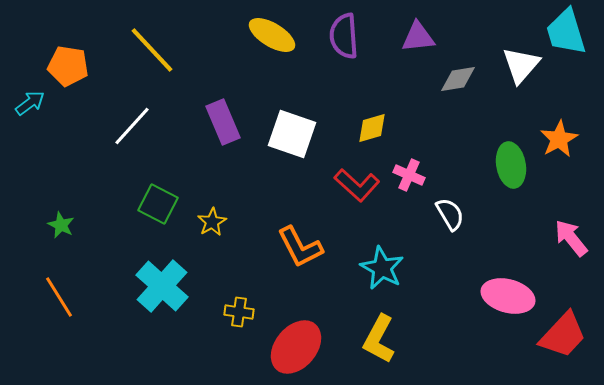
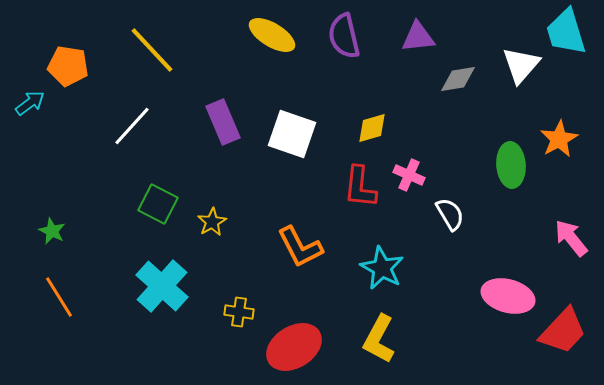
purple semicircle: rotated 9 degrees counterclockwise
green ellipse: rotated 6 degrees clockwise
red L-shape: moved 3 px right, 2 px down; rotated 54 degrees clockwise
green star: moved 9 px left, 6 px down
red trapezoid: moved 4 px up
red ellipse: moved 2 px left; rotated 18 degrees clockwise
